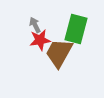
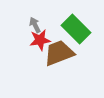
green rectangle: rotated 60 degrees counterclockwise
brown trapezoid: rotated 40 degrees clockwise
